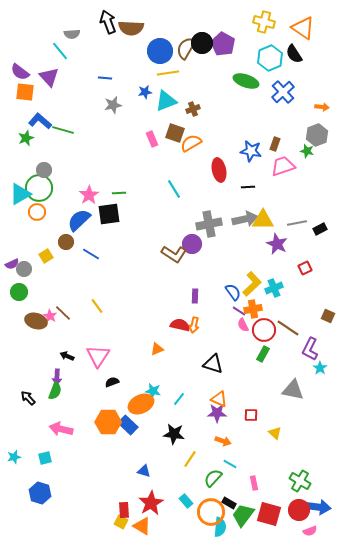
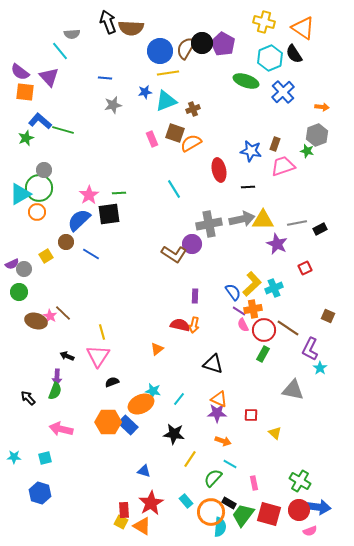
gray arrow at (245, 219): moved 3 px left
yellow line at (97, 306): moved 5 px right, 26 px down; rotated 21 degrees clockwise
orange triangle at (157, 349): rotated 16 degrees counterclockwise
cyan star at (14, 457): rotated 16 degrees clockwise
